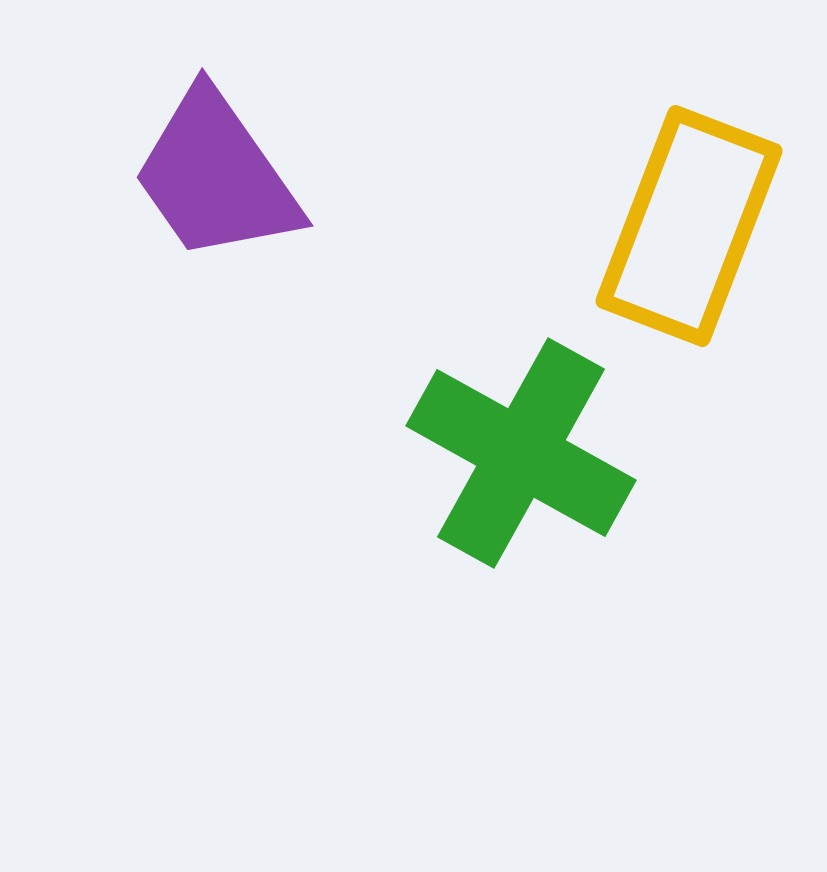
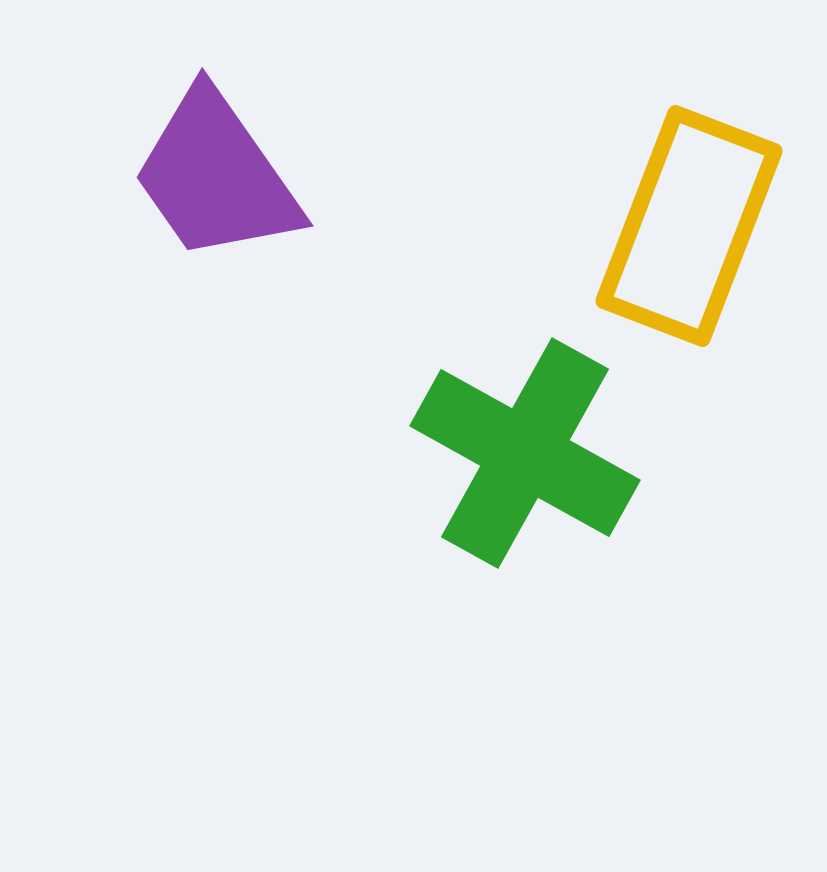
green cross: moved 4 px right
